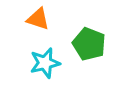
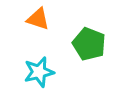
cyan star: moved 6 px left, 9 px down
